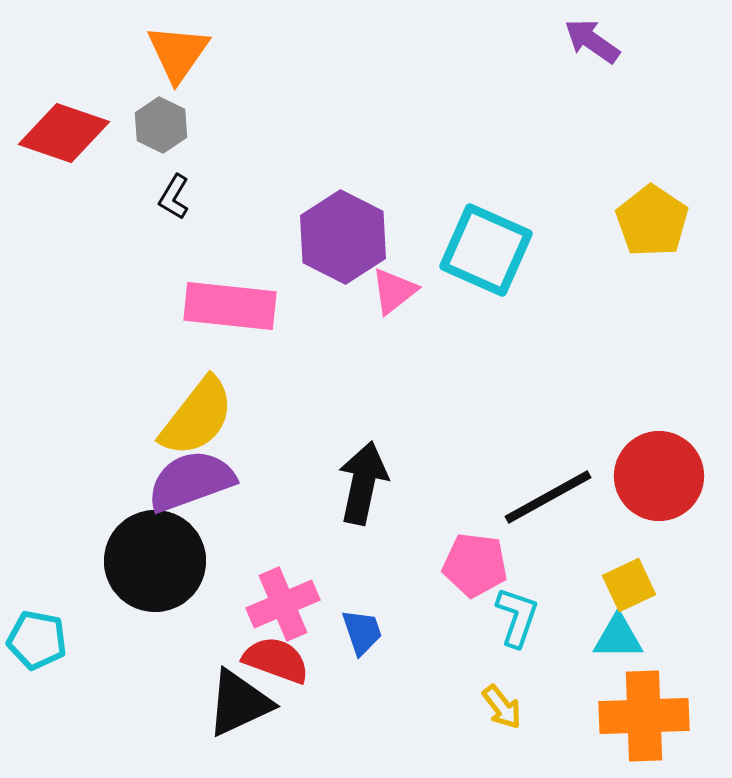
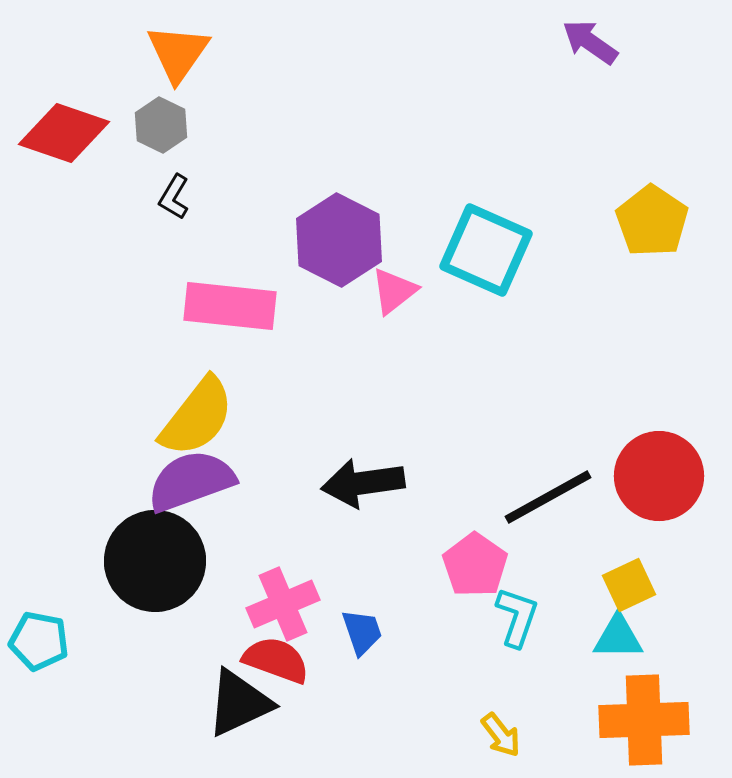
purple arrow: moved 2 px left, 1 px down
purple hexagon: moved 4 px left, 3 px down
black arrow: rotated 110 degrees counterclockwise
pink pentagon: rotated 28 degrees clockwise
cyan pentagon: moved 2 px right, 1 px down
yellow arrow: moved 1 px left, 28 px down
orange cross: moved 4 px down
